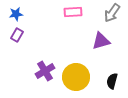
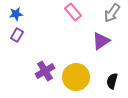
pink rectangle: rotated 54 degrees clockwise
purple triangle: rotated 18 degrees counterclockwise
